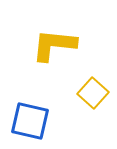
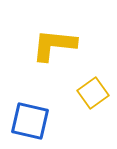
yellow square: rotated 12 degrees clockwise
